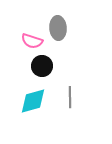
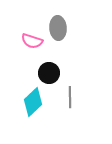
black circle: moved 7 px right, 7 px down
cyan diamond: moved 1 px down; rotated 28 degrees counterclockwise
